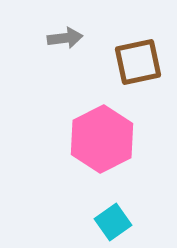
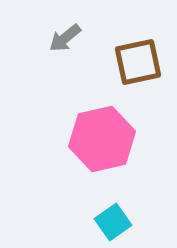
gray arrow: rotated 148 degrees clockwise
pink hexagon: rotated 14 degrees clockwise
